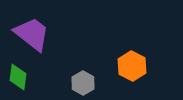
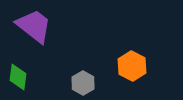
purple trapezoid: moved 2 px right, 8 px up
